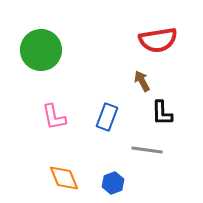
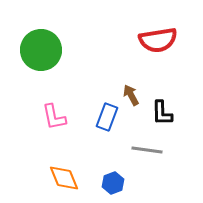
brown arrow: moved 11 px left, 14 px down
